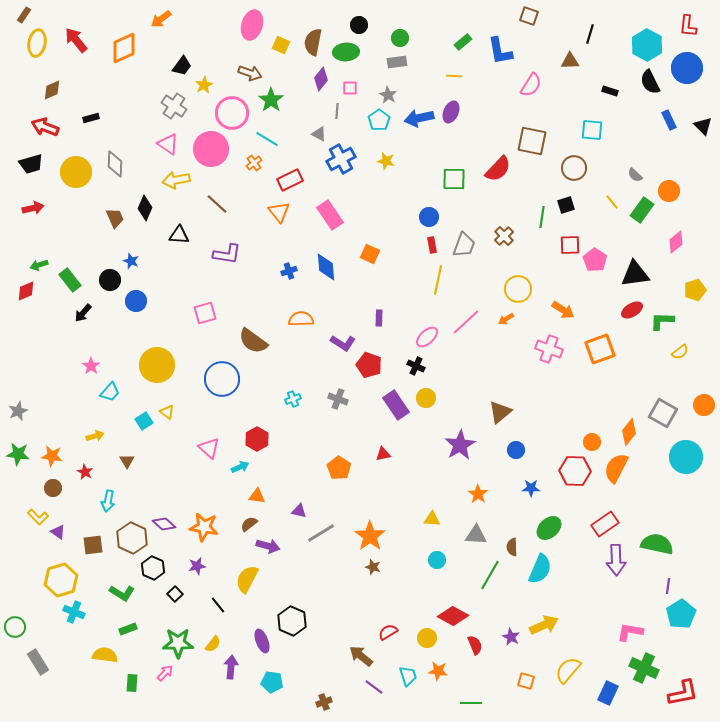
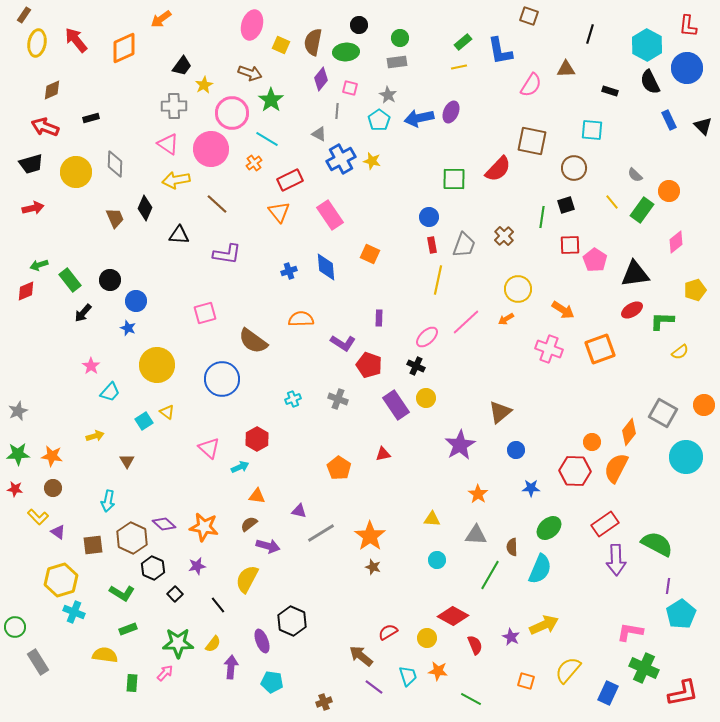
brown triangle at (570, 61): moved 4 px left, 8 px down
yellow line at (454, 76): moved 5 px right, 9 px up; rotated 14 degrees counterclockwise
pink square at (350, 88): rotated 14 degrees clockwise
gray cross at (174, 106): rotated 35 degrees counterclockwise
yellow star at (386, 161): moved 14 px left
blue star at (131, 261): moved 3 px left, 67 px down
green star at (18, 454): rotated 10 degrees counterclockwise
red star at (85, 472): moved 70 px left, 17 px down; rotated 21 degrees counterclockwise
green semicircle at (657, 544): rotated 16 degrees clockwise
green line at (471, 703): moved 4 px up; rotated 30 degrees clockwise
